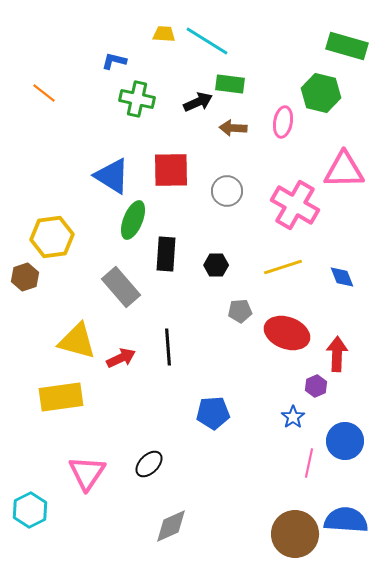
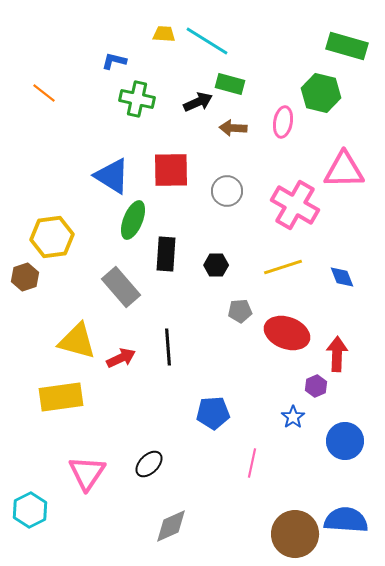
green rectangle at (230, 84): rotated 8 degrees clockwise
pink line at (309, 463): moved 57 px left
